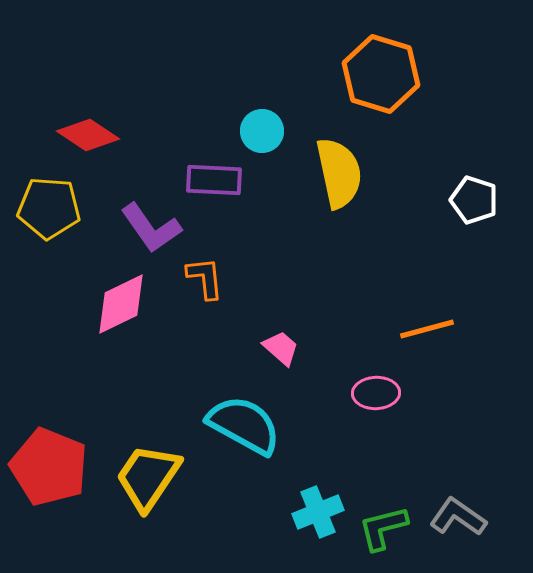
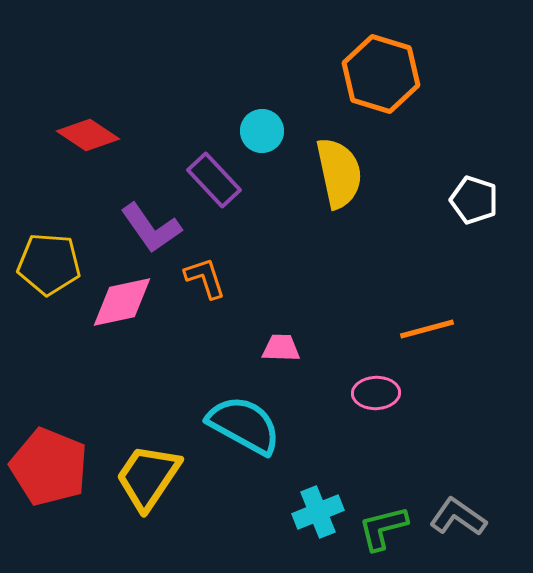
purple rectangle: rotated 44 degrees clockwise
yellow pentagon: moved 56 px down
orange L-shape: rotated 12 degrees counterclockwise
pink diamond: moved 1 px right, 2 px up; rotated 14 degrees clockwise
pink trapezoid: rotated 39 degrees counterclockwise
